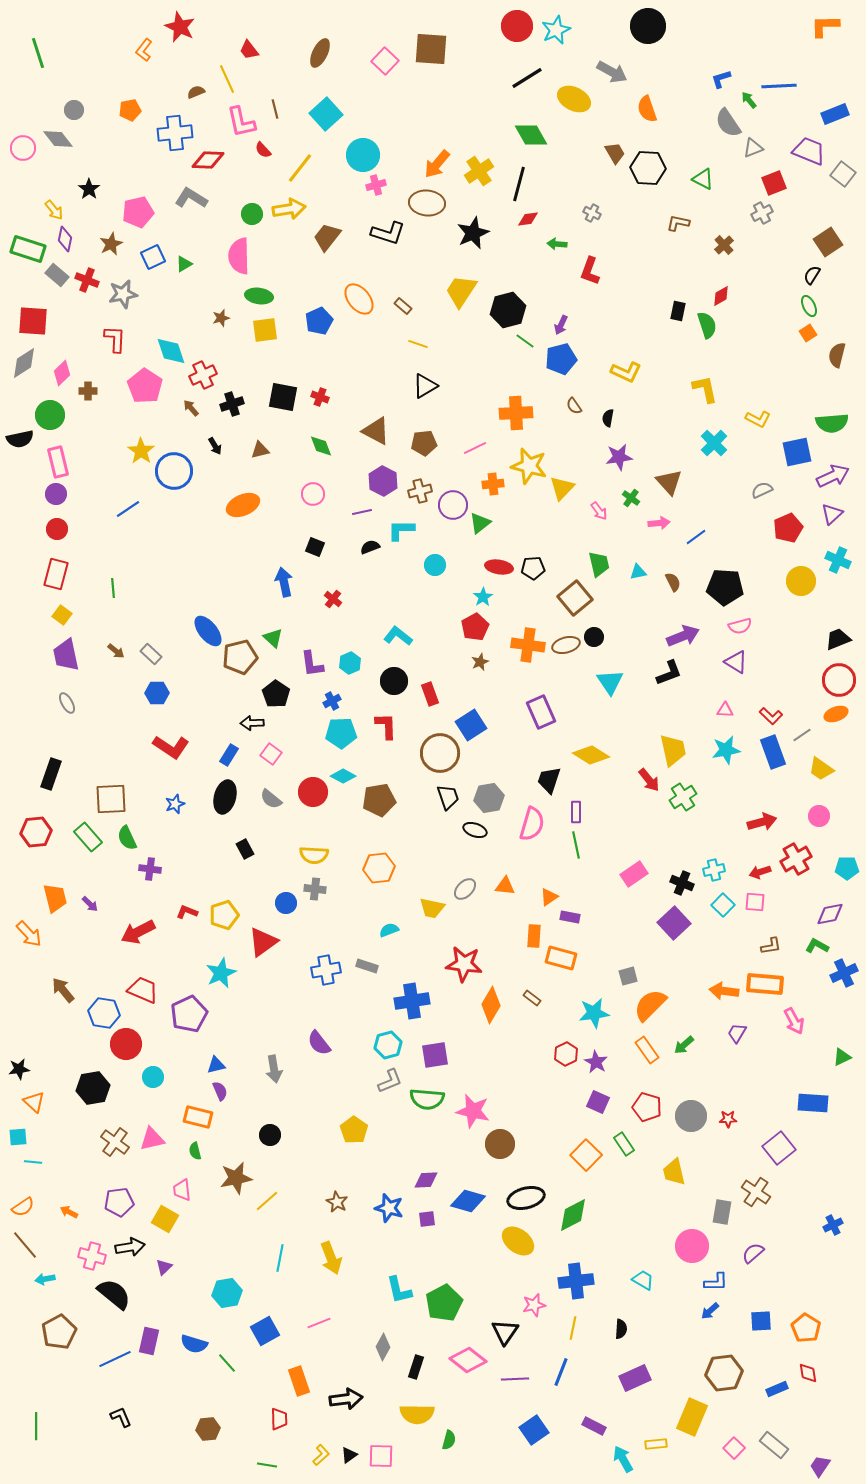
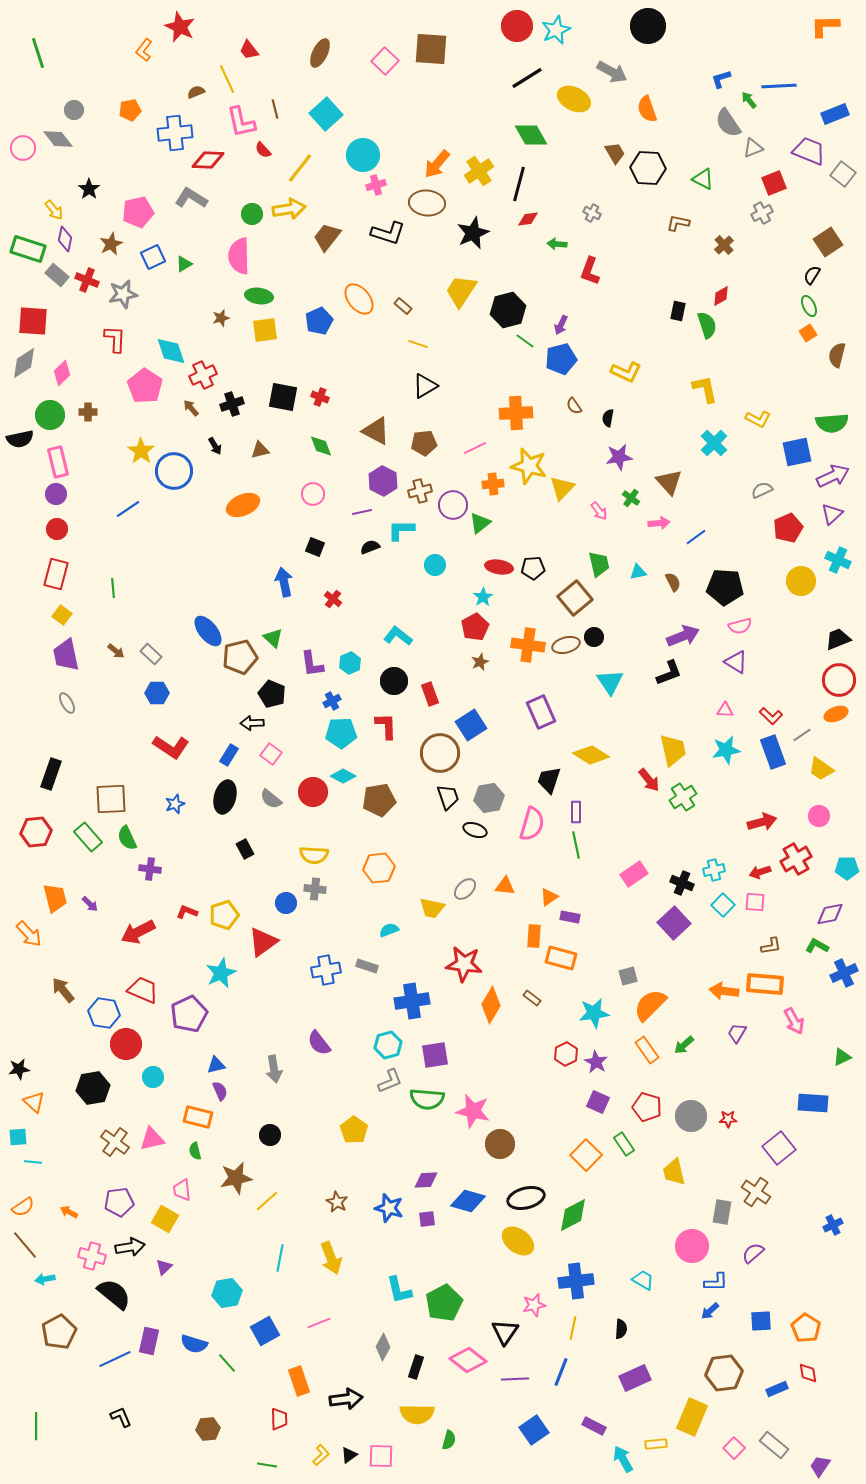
brown cross at (88, 391): moved 21 px down
black pentagon at (276, 694): moved 4 px left; rotated 12 degrees counterclockwise
